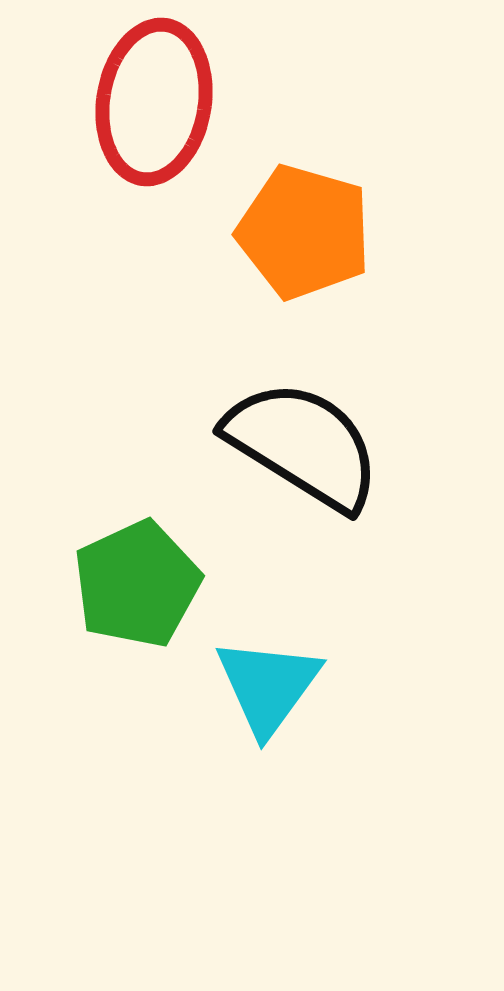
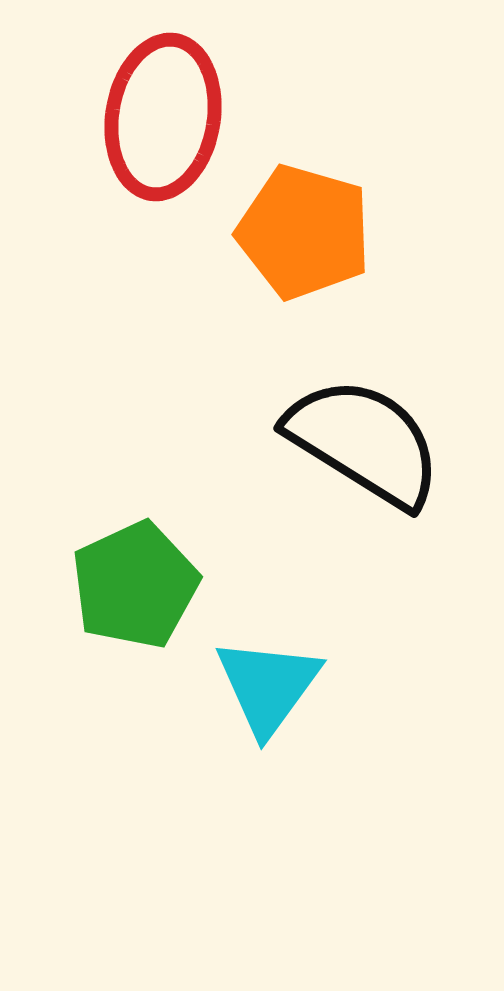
red ellipse: moved 9 px right, 15 px down
black semicircle: moved 61 px right, 3 px up
green pentagon: moved 2 px left, 1 px down
